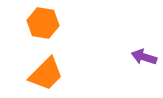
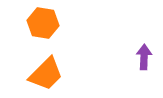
purple arrow: rotated 75 degrees clockwise
